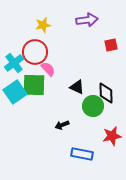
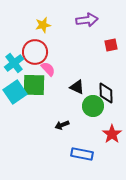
red star: moved 2 px up; rotated 24 degrees counterclockwise
